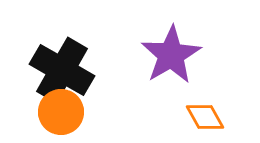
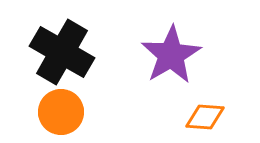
black cross: moved 18 px up
orange diamond: rotated 57 degrees counterclockwise
